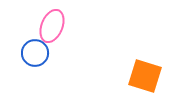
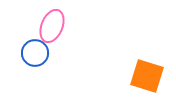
orange square: moved 2 px right
